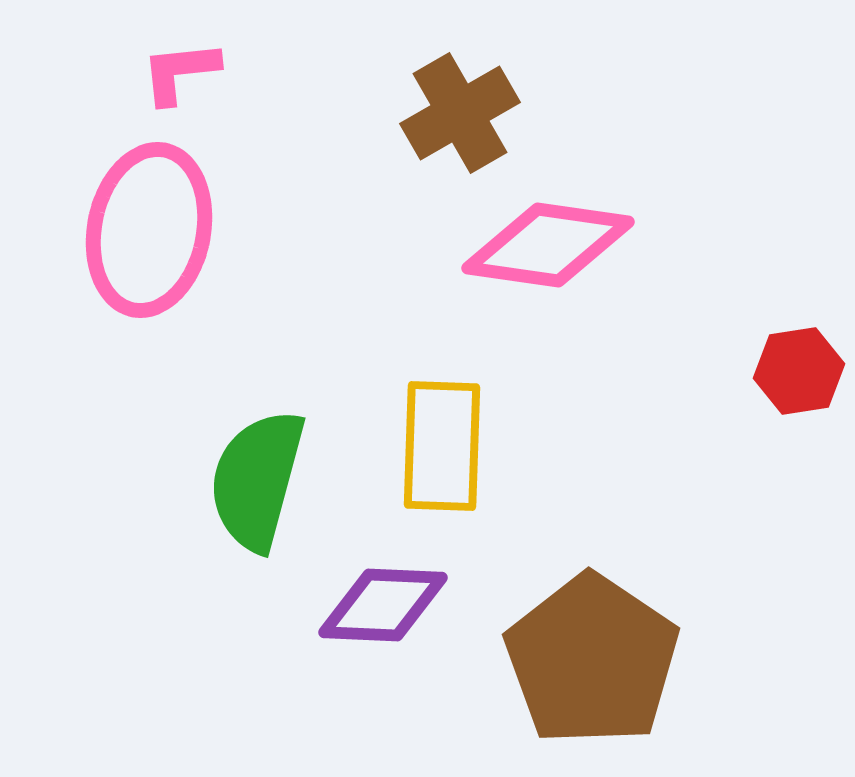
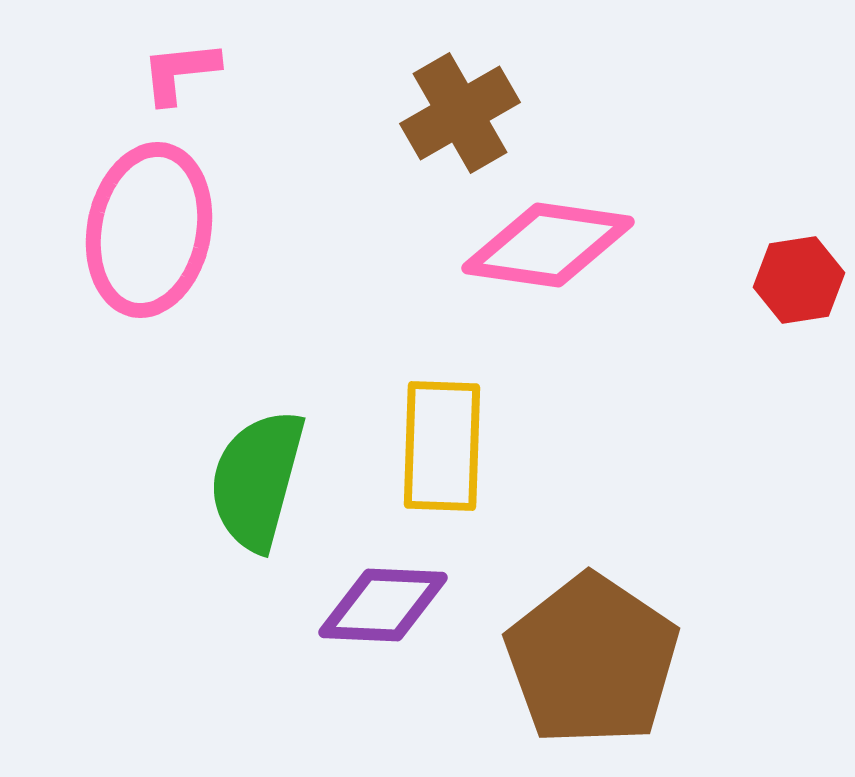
red hexagon: moved 91 px up
